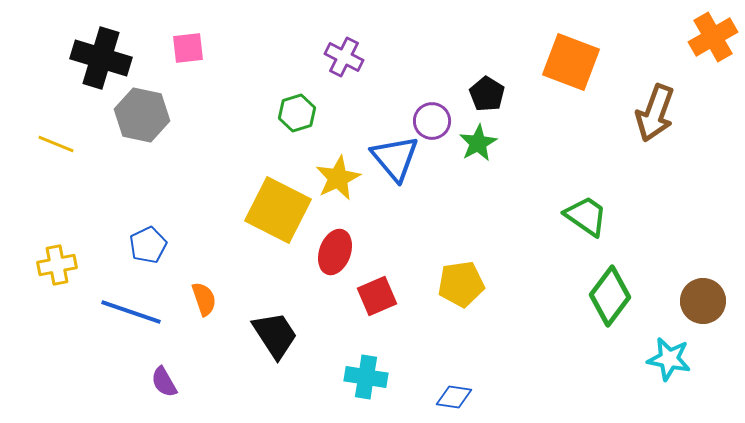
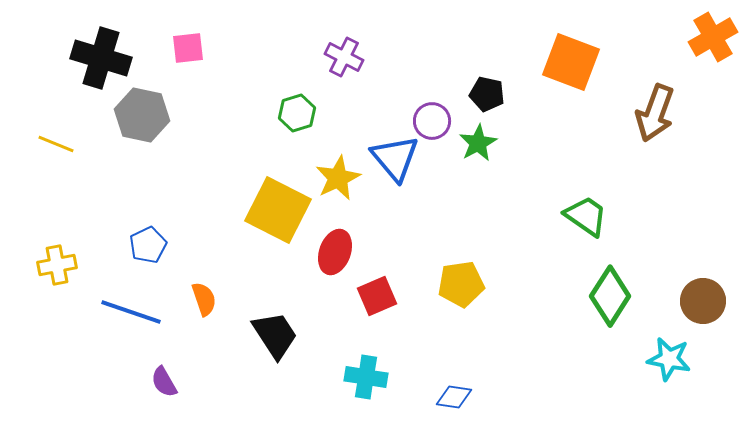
black pentagon: rotated 20 degrees counterclockwise
green diamond: rotated 4 degrees counterclockwise
